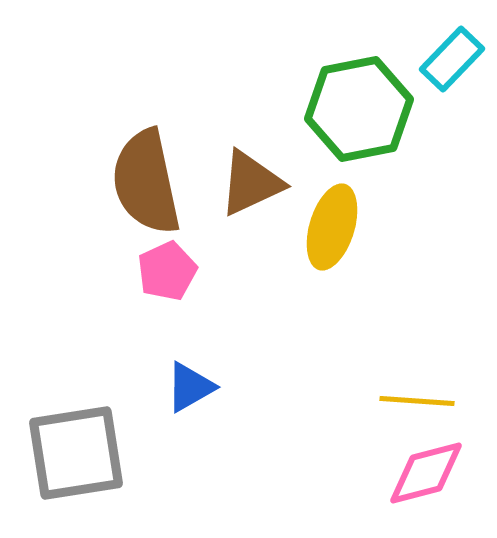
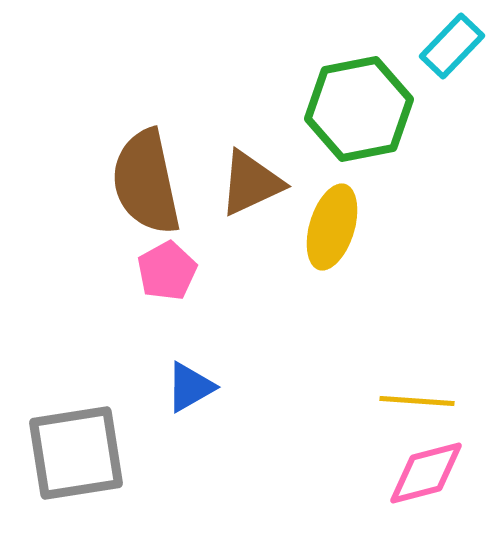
cyan rectangle: moved 13 px up
pink pentagon: rotated 4 degrees counterclockwise
